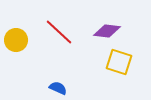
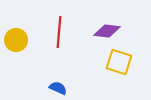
red line: rotated 52 degrees clockwise
